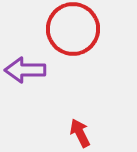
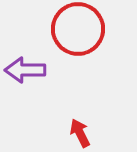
red circle: moved 5 px right
